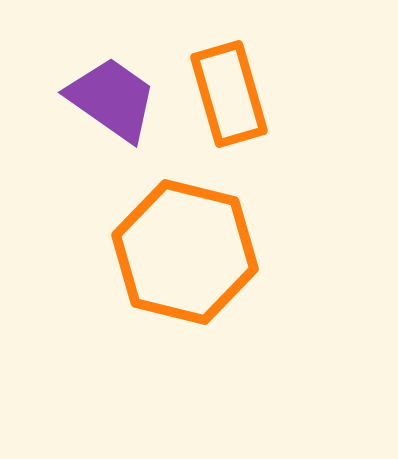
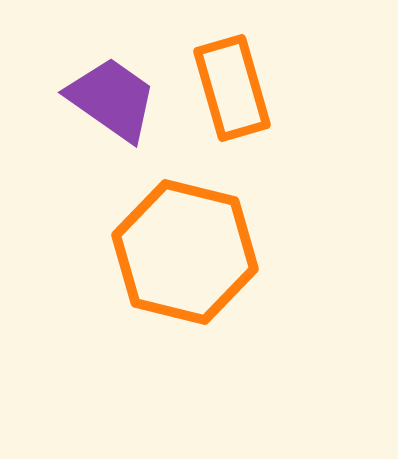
orange rectangle: moved 3 px right, 6 px up
